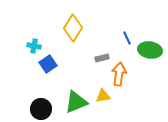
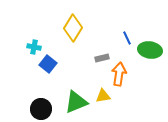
cyan cross: moved 1 px down
blue square: rotated 18 degrees counterclockwise
